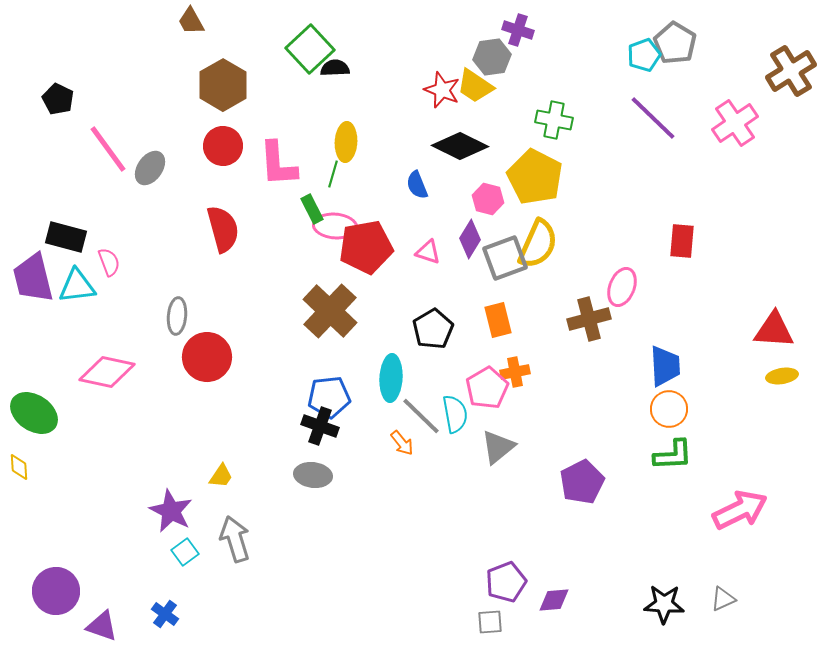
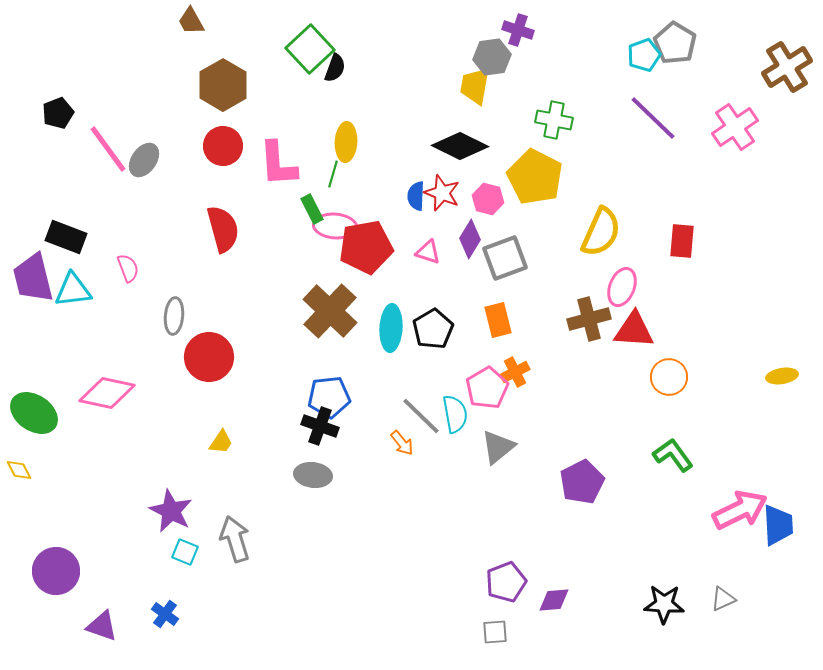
black semicircle at (335, 68): rotated 112 degrees clockwise
brown cross at (791, 71): moved 4 px left, 4 px up
yellow trapezoid at (475, 86): rotated 66 degrees clockwise
red star at (442, 90): moved 103 px down
black pentagon at (58, 99): moved 14 px down; rotated 24 degrees clockwise
pink cross at (735, 123): moved 4 px down
gray ellipse at (150, 168): moved 6 px left, 8 px up
blue semicircle at (417, 185): moved 1 px left, 11 px down; rotated 24 degrees clockwise
black rectangle at (66, 237): rotated 6 degrees clockwise
yellow semicircle at (538, 244): moved 63 px right, 12 px up
pink semicircle at (109, 262): moved 19 px right, 6 px down
cyan triangle at (77, 286): moved 4 px left, 4 px down
gray ellipse at (177, 316): moved 3 px left
red triangle at (774, 330): moved 140 px left
red circle at (207, 357): moved 2 px right
blue trapezoid at (665, 366): moved 113 px right, 159 px down
pink diamond at (107, 372): moved 21 px down
orange cross at (515, 372): rotated 16 degrees counterclockwise
cyan ellipse at (391, 378): moved 50 px up
orange circle at (669, 409): moved 32 px up
green L-shape at (673, 455): rotated 123 degrees counterclockwise
yellow diamond at (19, 467): moved 3 px down; rotated 24 degrees counterclockwise
yellow trapezoid at (221, 476): moved 34 px up
cyan square at (185, 552): rotated 32 degrees counterclockwise
purple circle at (56, 591): moved 20 px up
gray square at (490, 622): moved 5 px right, 10 px down
